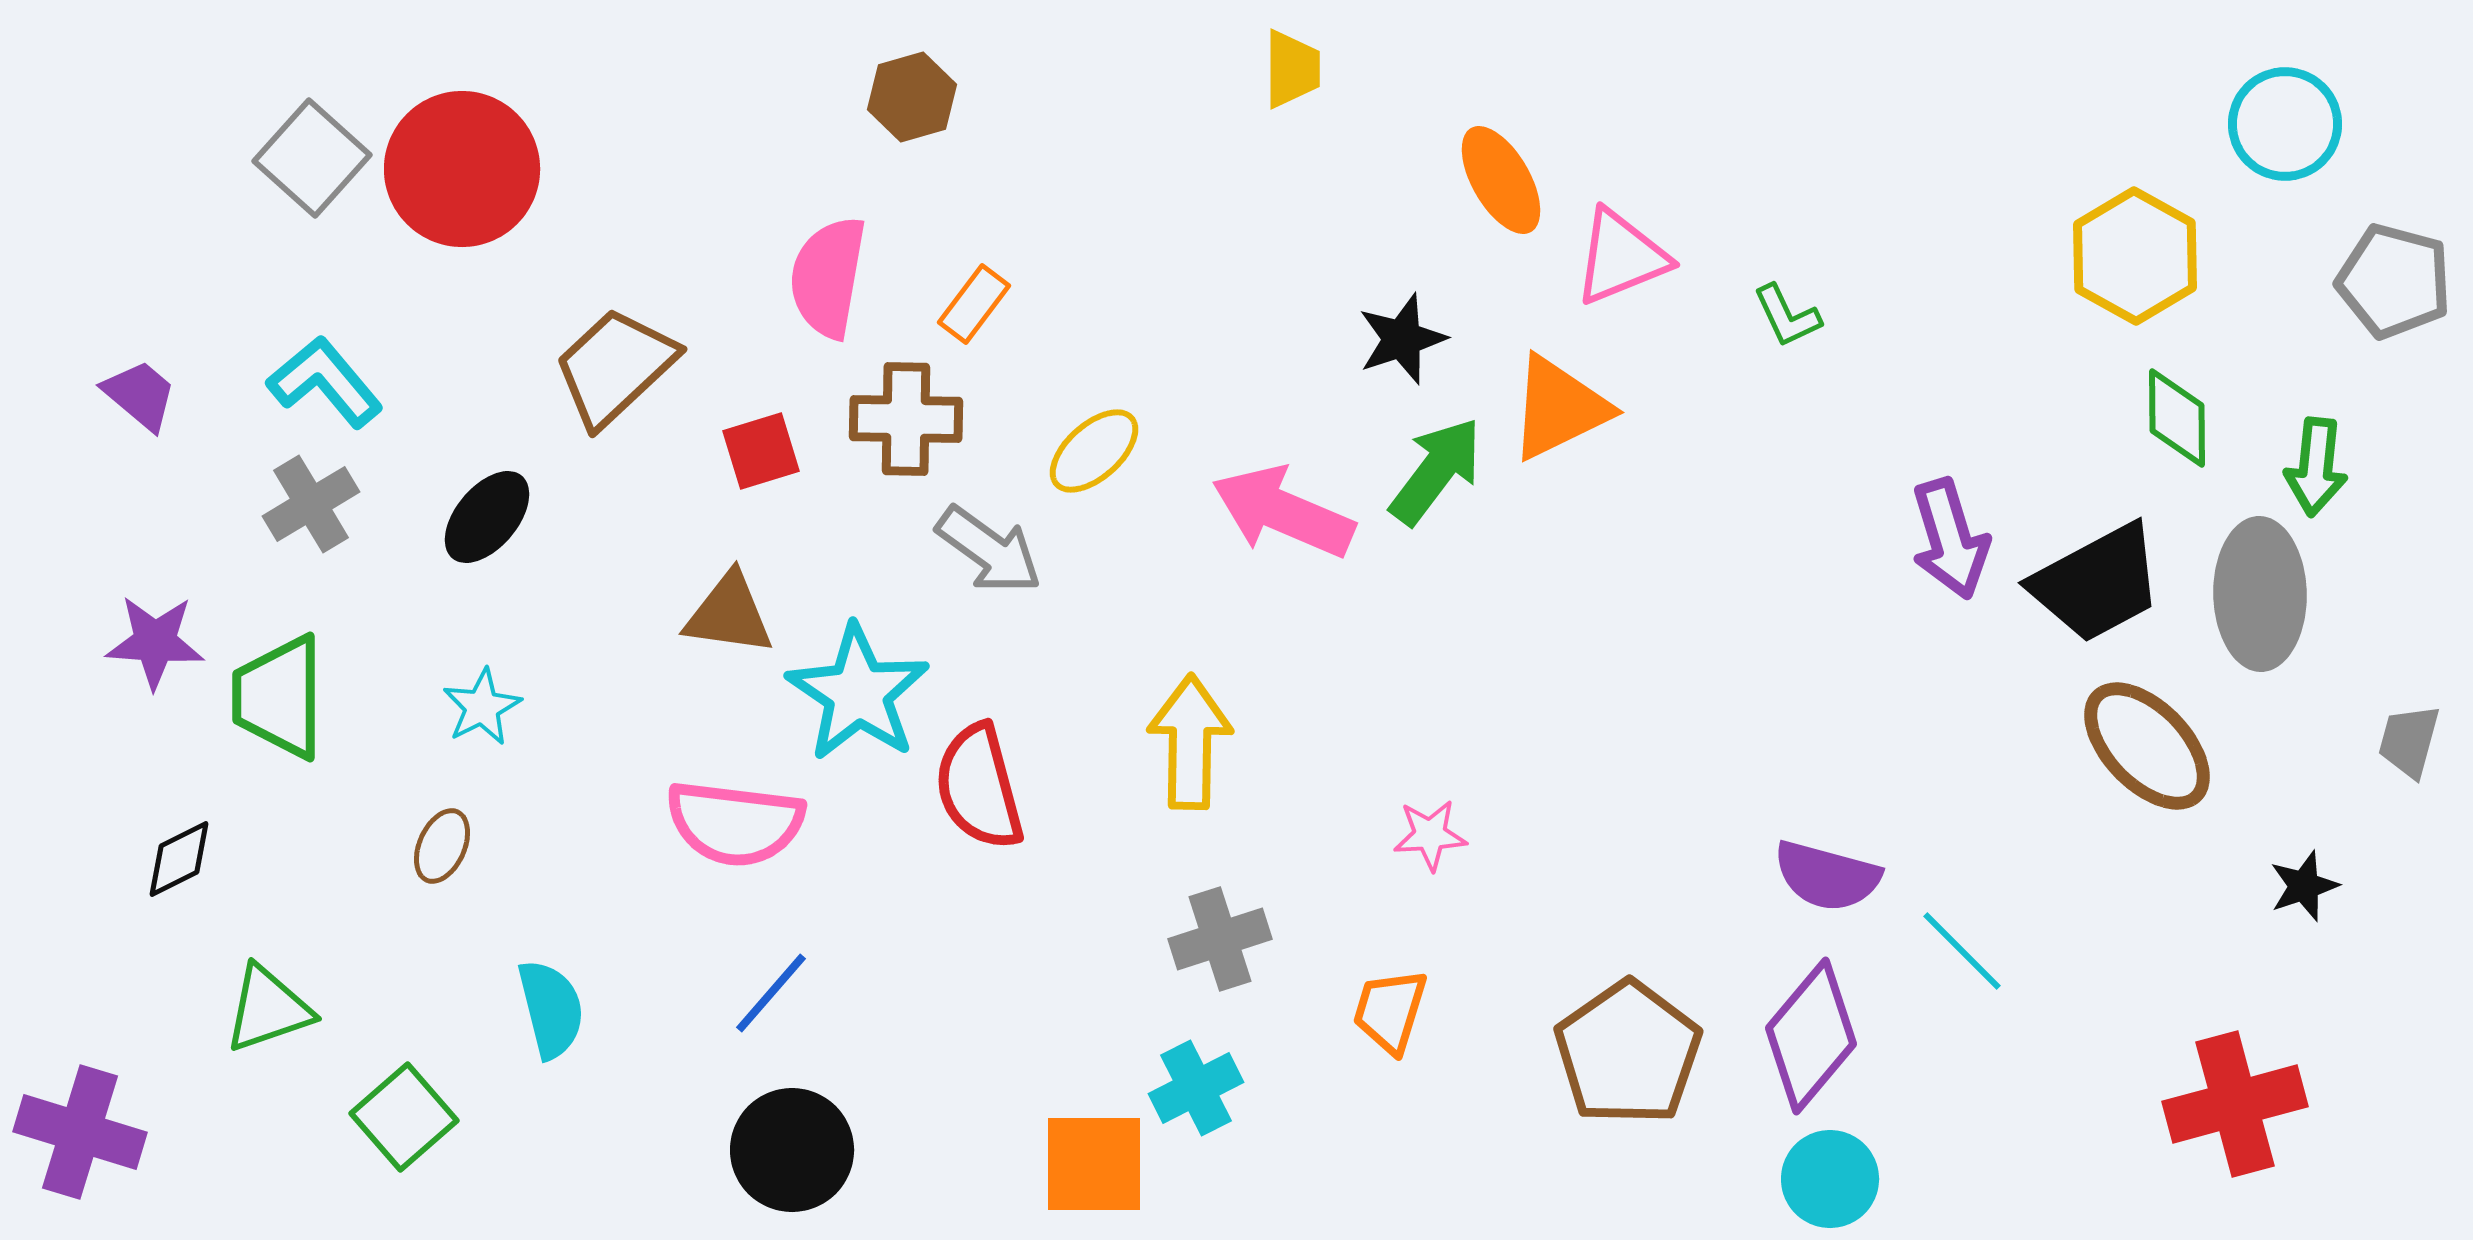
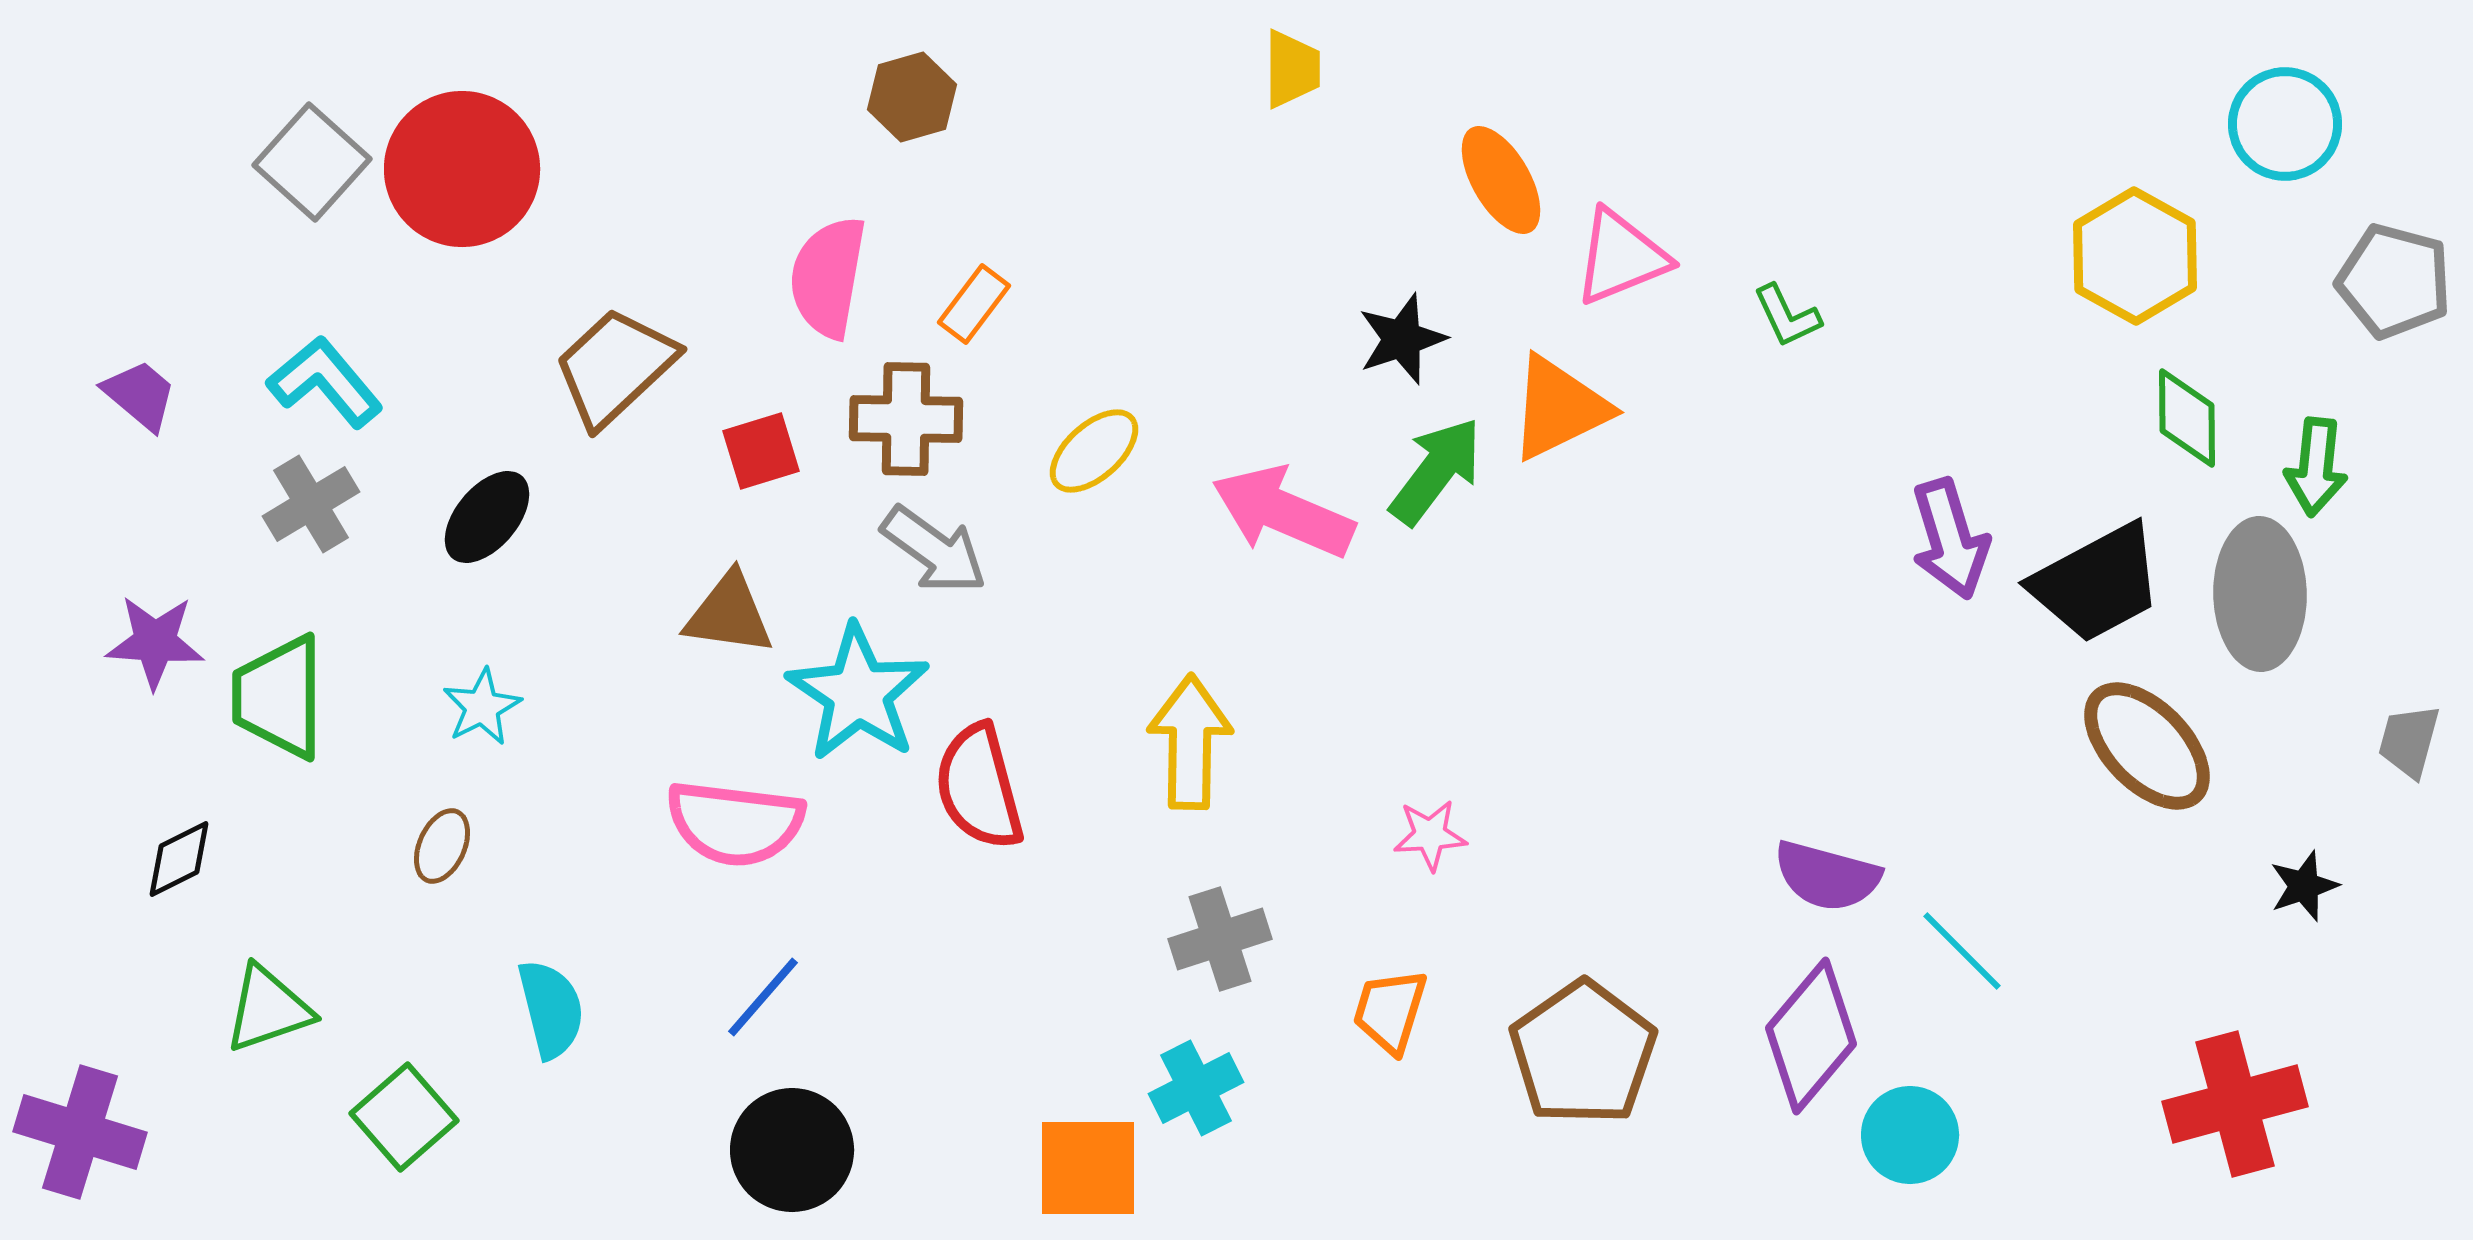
gray square at (312, 158): moved 4 px down
green diamond at (2177, 418): moved 10 px right
gray arrow at (989, 550): moved 55 px left
blue line at (771, 993): moved 8 px left, 4 px down
brown pentagon at (1628, 1053): moved 45 px left
orange square at (1094, 1164): moved 6 px left, 4 px down
cyan circle at (1830, 1179): moved 80 px right, 44 px up
